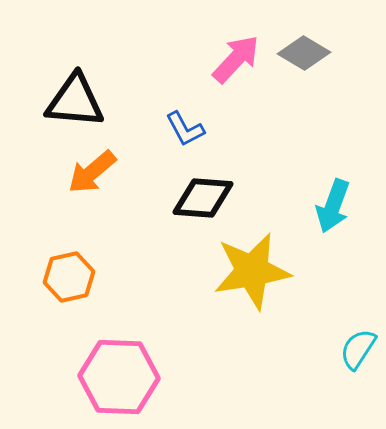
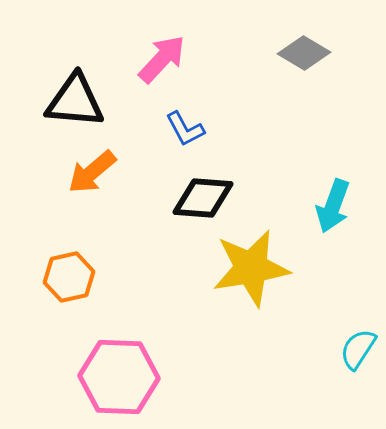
pink arrow: moved 74 px left
yellow star: moved 1 px left, 3 px up
